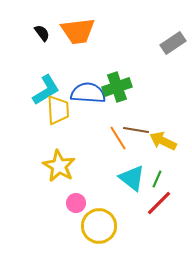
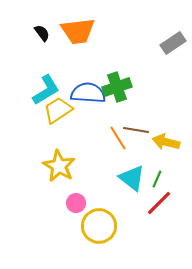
yellow trapezoid: rotated 120 degrees counterclockwise
yellow arrow: moved 3 px right, 1 px down; rotated 12 degrees counterclockwise
